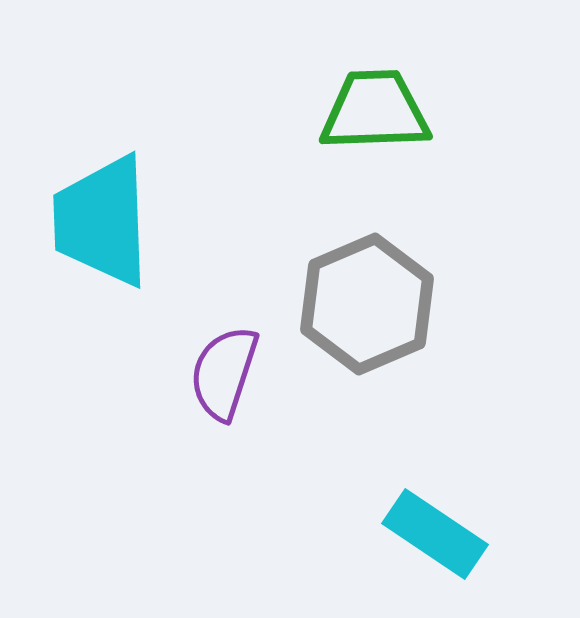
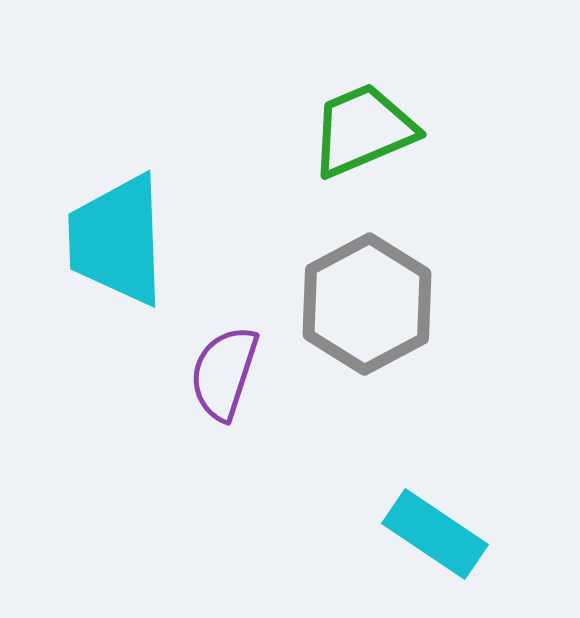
green trapezoid: moved 12 px left, 19 px down; rotated 21 degrees counterclockwise
cyan trapezoid: moved 15 px right, 19 px down
gray hexagon: rotated 5 degrees counterclockwise
